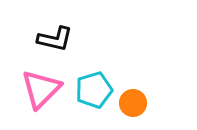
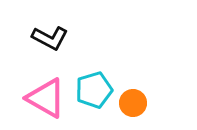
black L-shape: moved 5 px left, 1 px up; rotated 15 degrees clockwise
pink triangle: moved 5 px right, 9 px down; rotated 45 degrees counterclockwise
